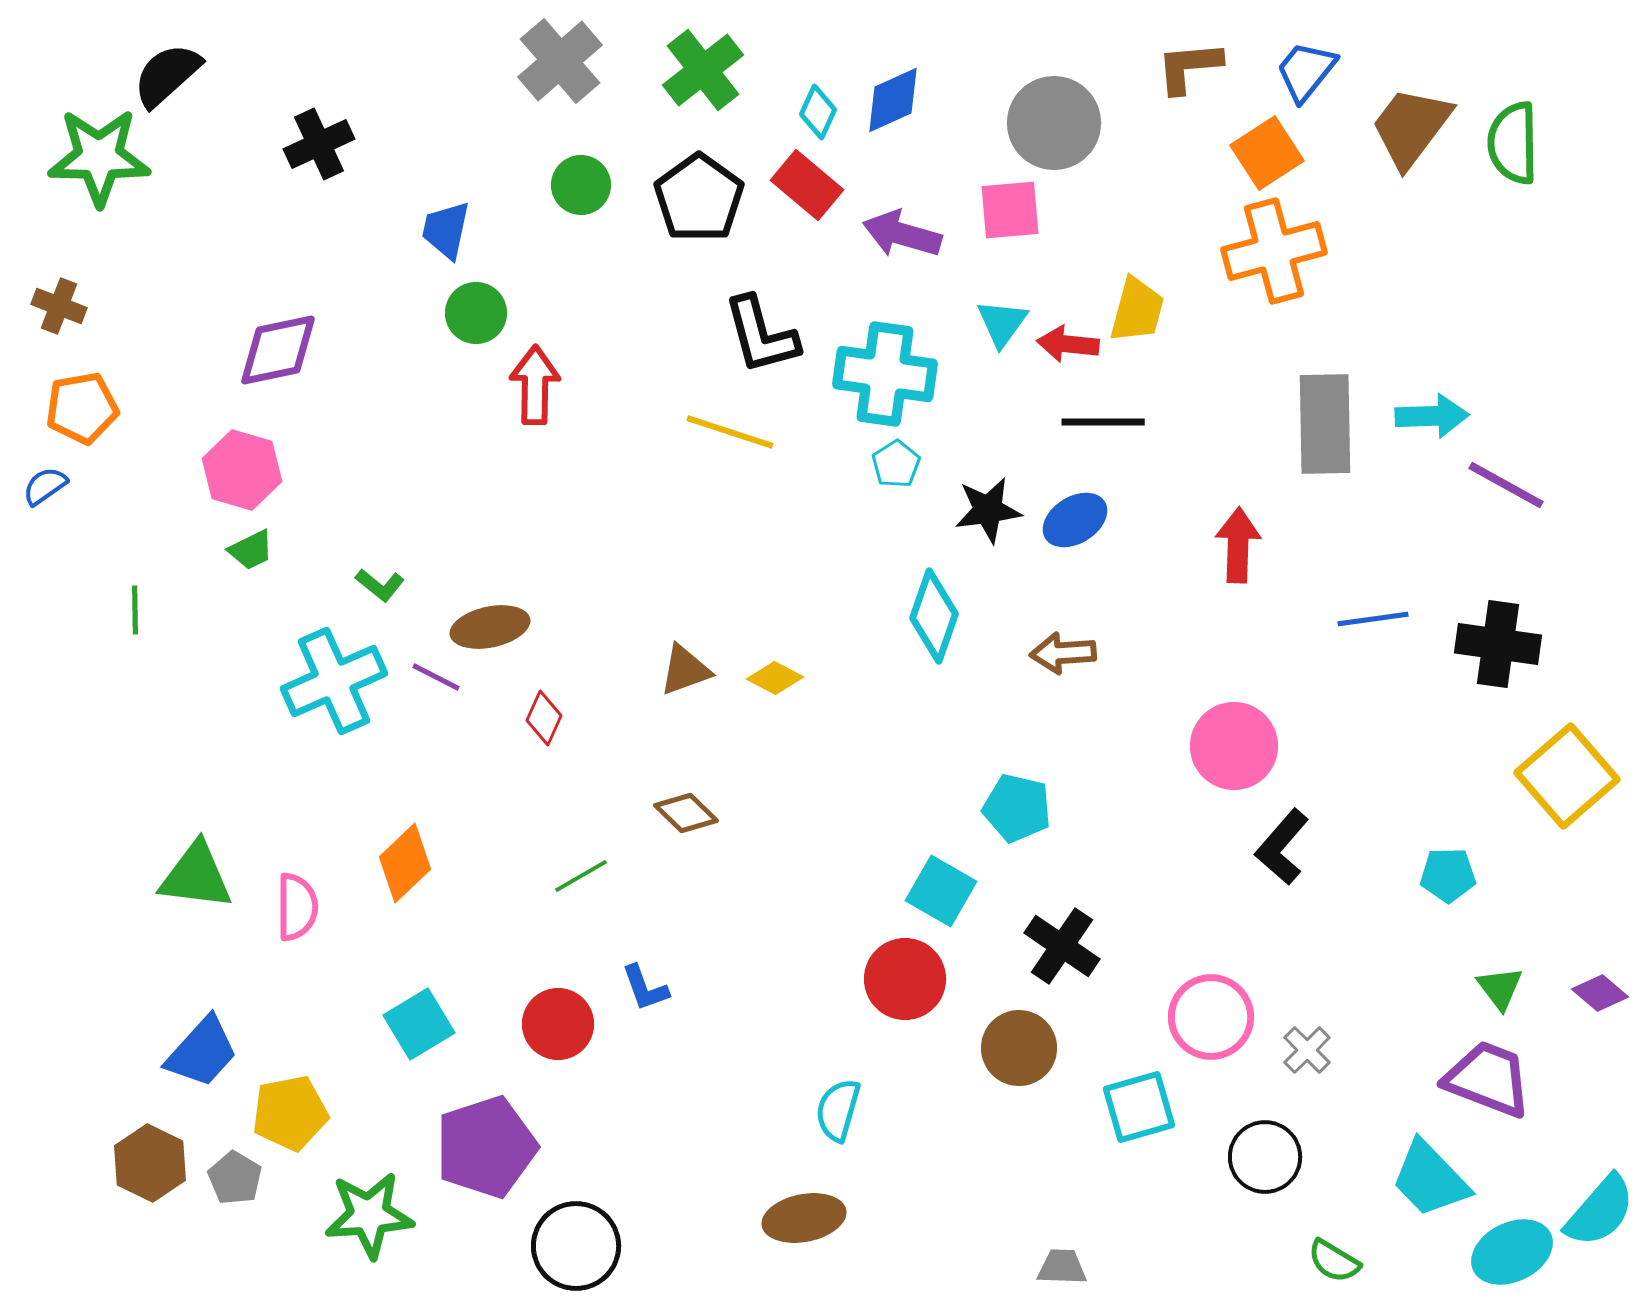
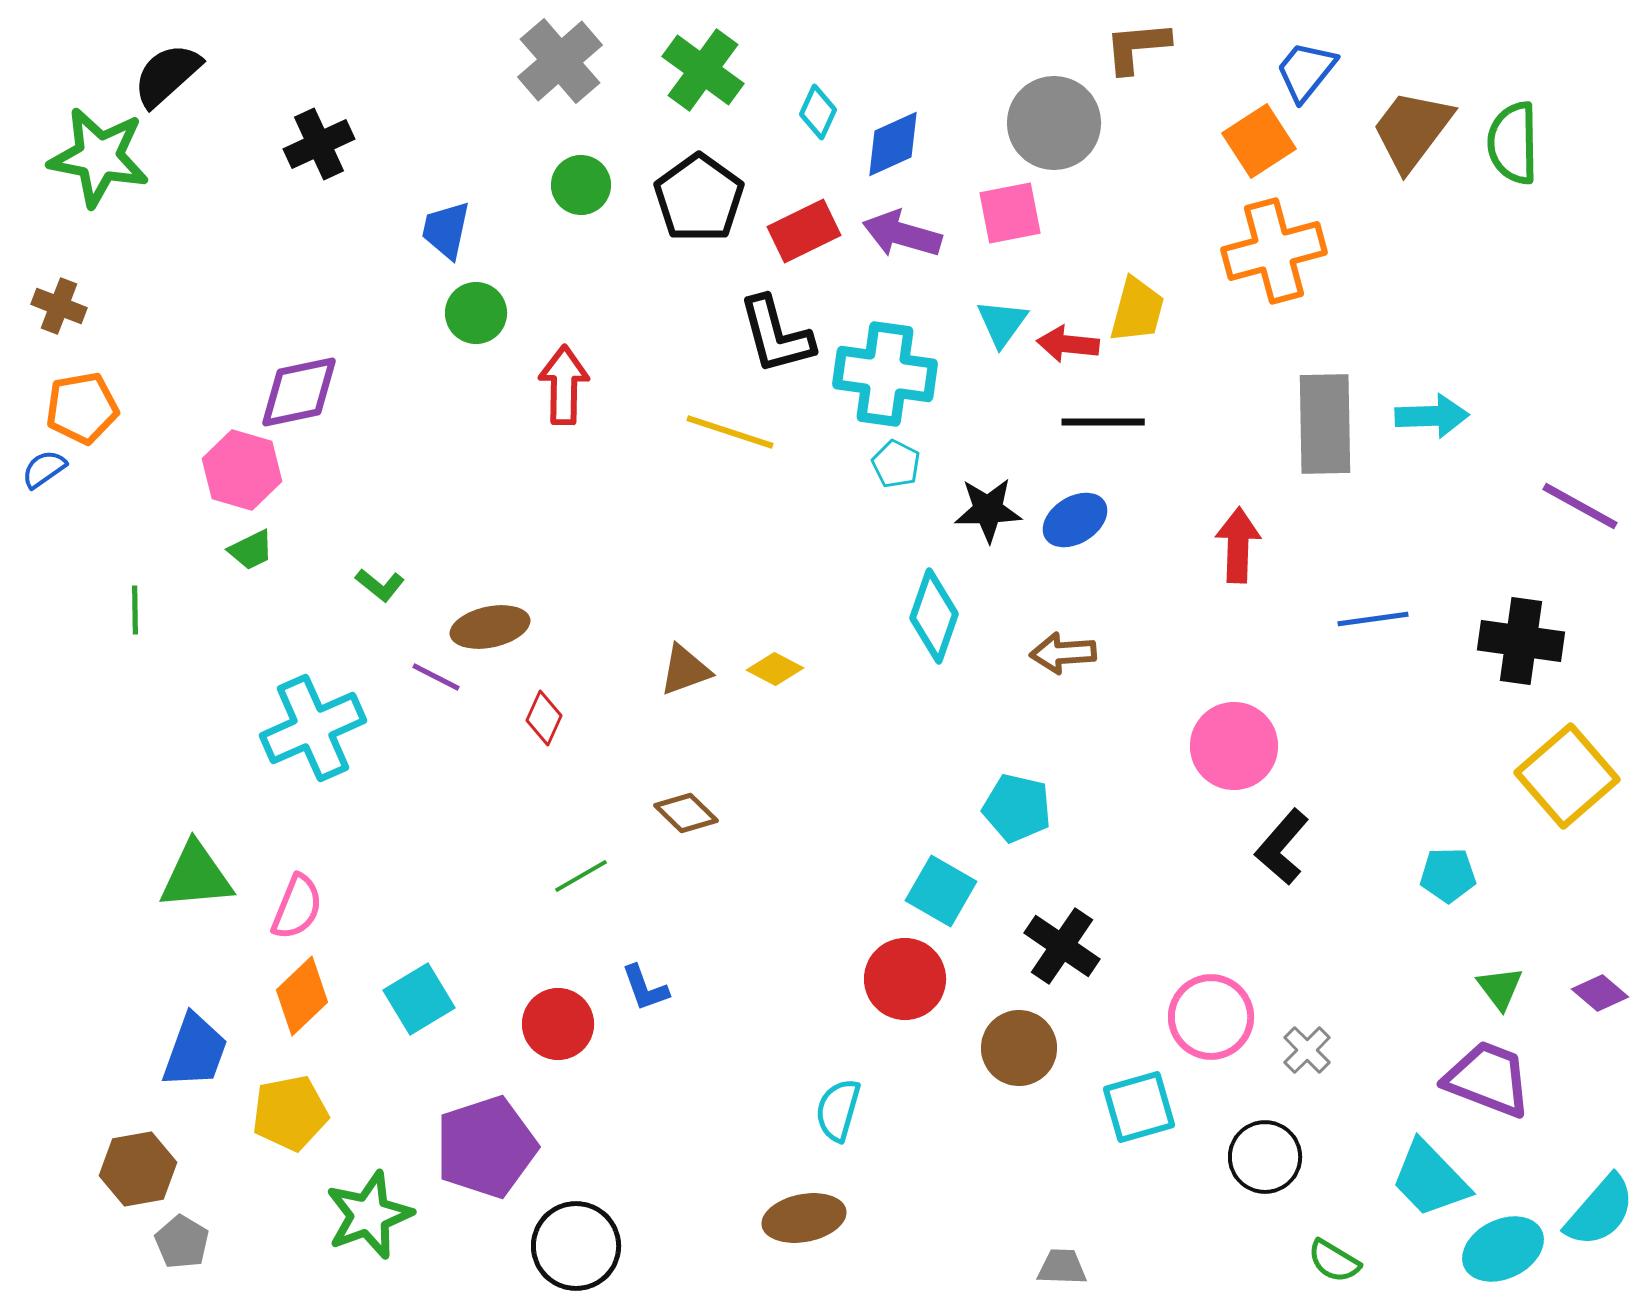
brown L-shape at (1189, 67): moved 52 px left, 20 px up
green cross at (703, 70): rotated 16 degrees counterclockwise
blue diamond at (893, 100): moved 44 px down
brown trapezoid at (1411, 127): moved 1 px right, 3 px down
orange square at (1267, 153): moved 8 px left, 12 px up
green star at (99, 157): rotated 10 degrees clockwise
red rectangle at (807, 185): moved 3 px left, 46 px down; rotated 66 degrees counterclockwise
pink square at (1010, 210): moved 3 px down; rotated 6 degrees counterclockwise
black L-shape at (761, 335): moved 15 px right
purple diamond at (278, 350): moved 21 px right, 42 px down
red arrow at (535, 385): moved 29 px right
cyan pentagon at (896, 464): rotated 12 degrees counterclockwise
purple line at (1506, 485): moved 74 px right, 21 px down
blue semicircle at (45, 486): moved 1 px left, 17 px up
black star at (988, 510): rotated 6 degrees clockwise
black cross at (1498, 644): moved 23 px right, 3 px up
yellow diamond at (775, 678): moved 9 px up
cyan cross at (334, 681): moved 21 px left, 47 px down
orange diamond at (405, 863): moved 103 px left, 133 px down
green triangle at (196, 876): rotated 12 degrees counterclockwise
pink semicircle at (297, 907): rotated 22 degrees clockwise
cyan square at (419, 1024): moved 25 px up
blue trapezoid at (202, 1052): moved 7 px left, 1 px up; rotated 22 degrees counterclockwise
brown hexagon at (150, 1163): moved 12 px left, 6 px down; rotated 24 degrees clockwise
gray pentagon at (235, 1178): moved 53 px left, 64 px down
green star at (369, 1215): rotated 16 degrees counterclockwise
cyan ellipse at (1512, 1252): moved 9 px left, 3 px up
